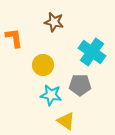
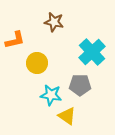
orange L-shape: moved 1 px right, 2 px down; rotated 85 degrees clockwise
cyan cross: rotated 12 degrees clockwise
yellow circle: moved 6 px left, 2 px up
yellow triangle: moved 1 px right, 5 px up
